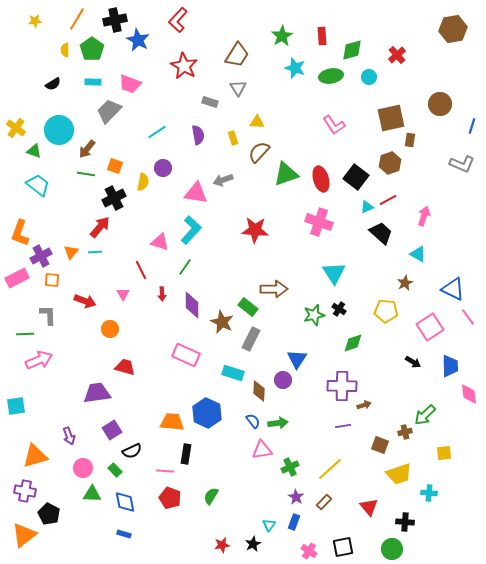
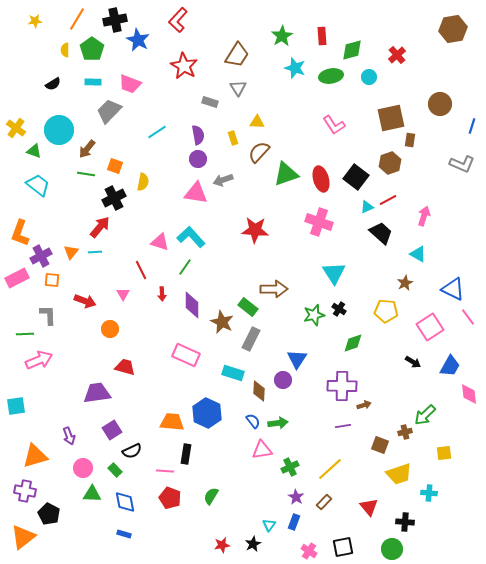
purple circle at (163, 168): moved 35 px right, 9 px up
cyan L-shape at (191, 230): moved 7 px down; rotated 84 degrees counterclockwise
blue trapezoid at (450, 366): rotated 30 degrees clockwise
orange triangle at (24, 535): moved 1 px left, 2 px down
